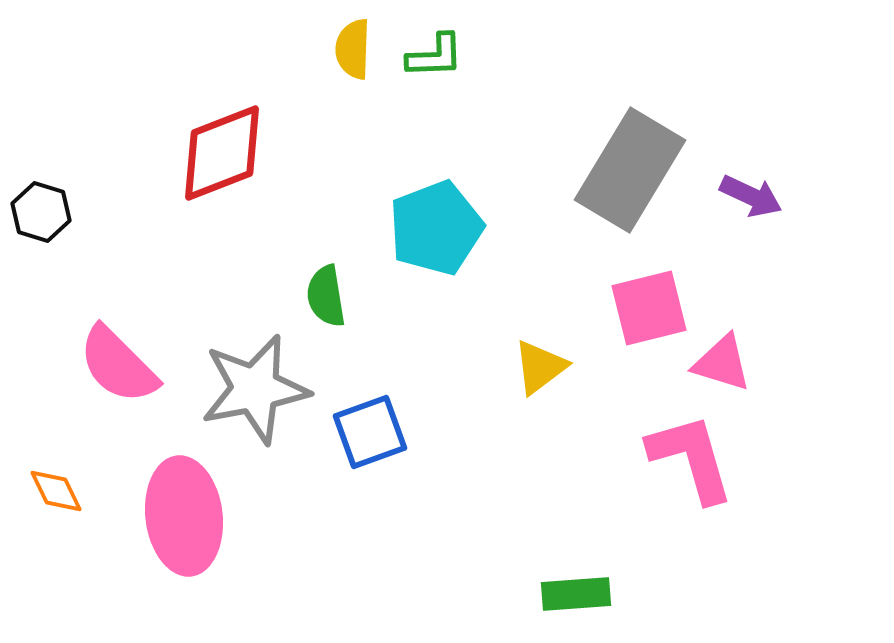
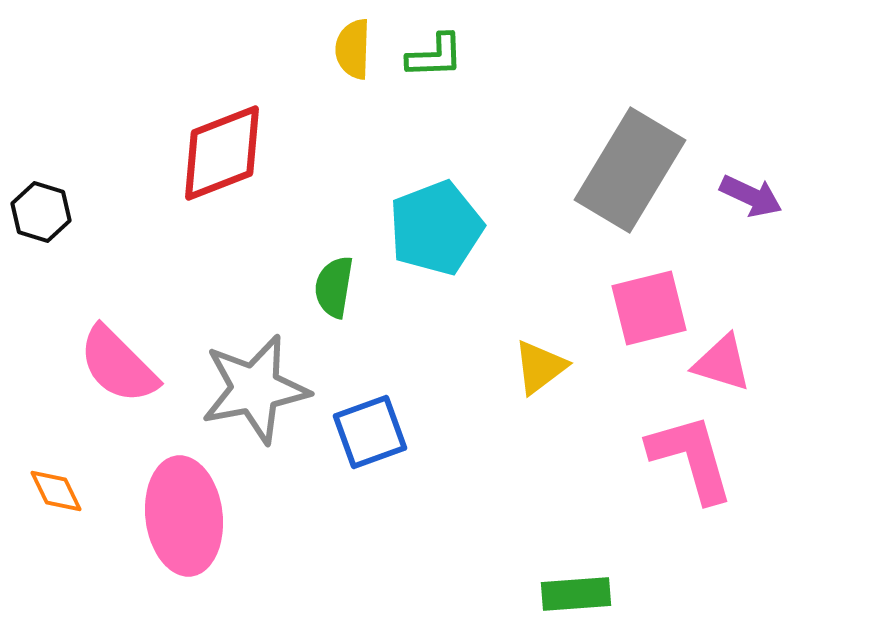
green semicircle: moved 8 px right, 9 px up; rotated 18 degrees clockwise
